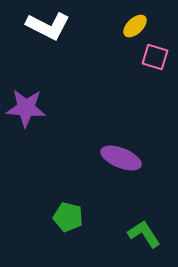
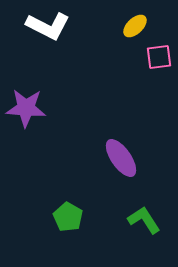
pink square: moved 4 px right; rotated 24 degrees counterclockwise
purple ellipse: rotated 33 degrees clockwise
green pentagon: rotated 16 degrees clockwise
green L-shape: moved 14 px up
